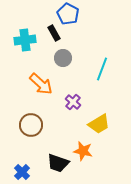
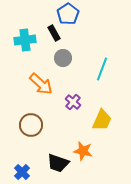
blue pentagon: rotated 10 degrees clockwise
yellow trapezoid: moved 3 px right, 4 px up; rotated 35 degrees counterclockwise
